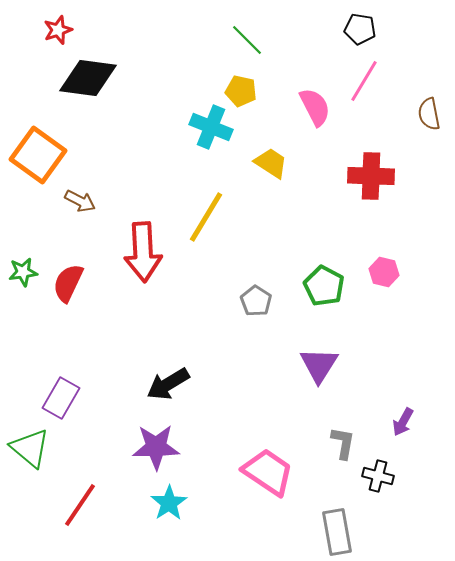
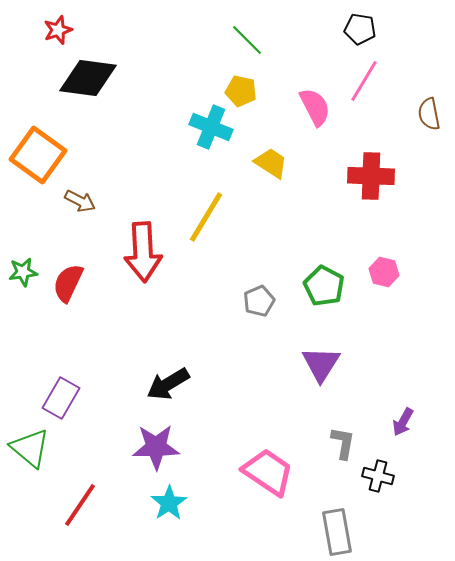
gray pentagon: moved 3 px right; rotated 16 degrees clockwise
purple triangle: moved 2 px right, 1 px up
